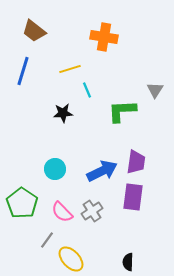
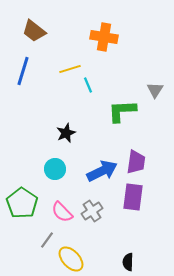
cyan line: moved 1 px right, 5 px up
black star: moved 3 px right, 20 px down; rotated 18 degrees counterclockwise
